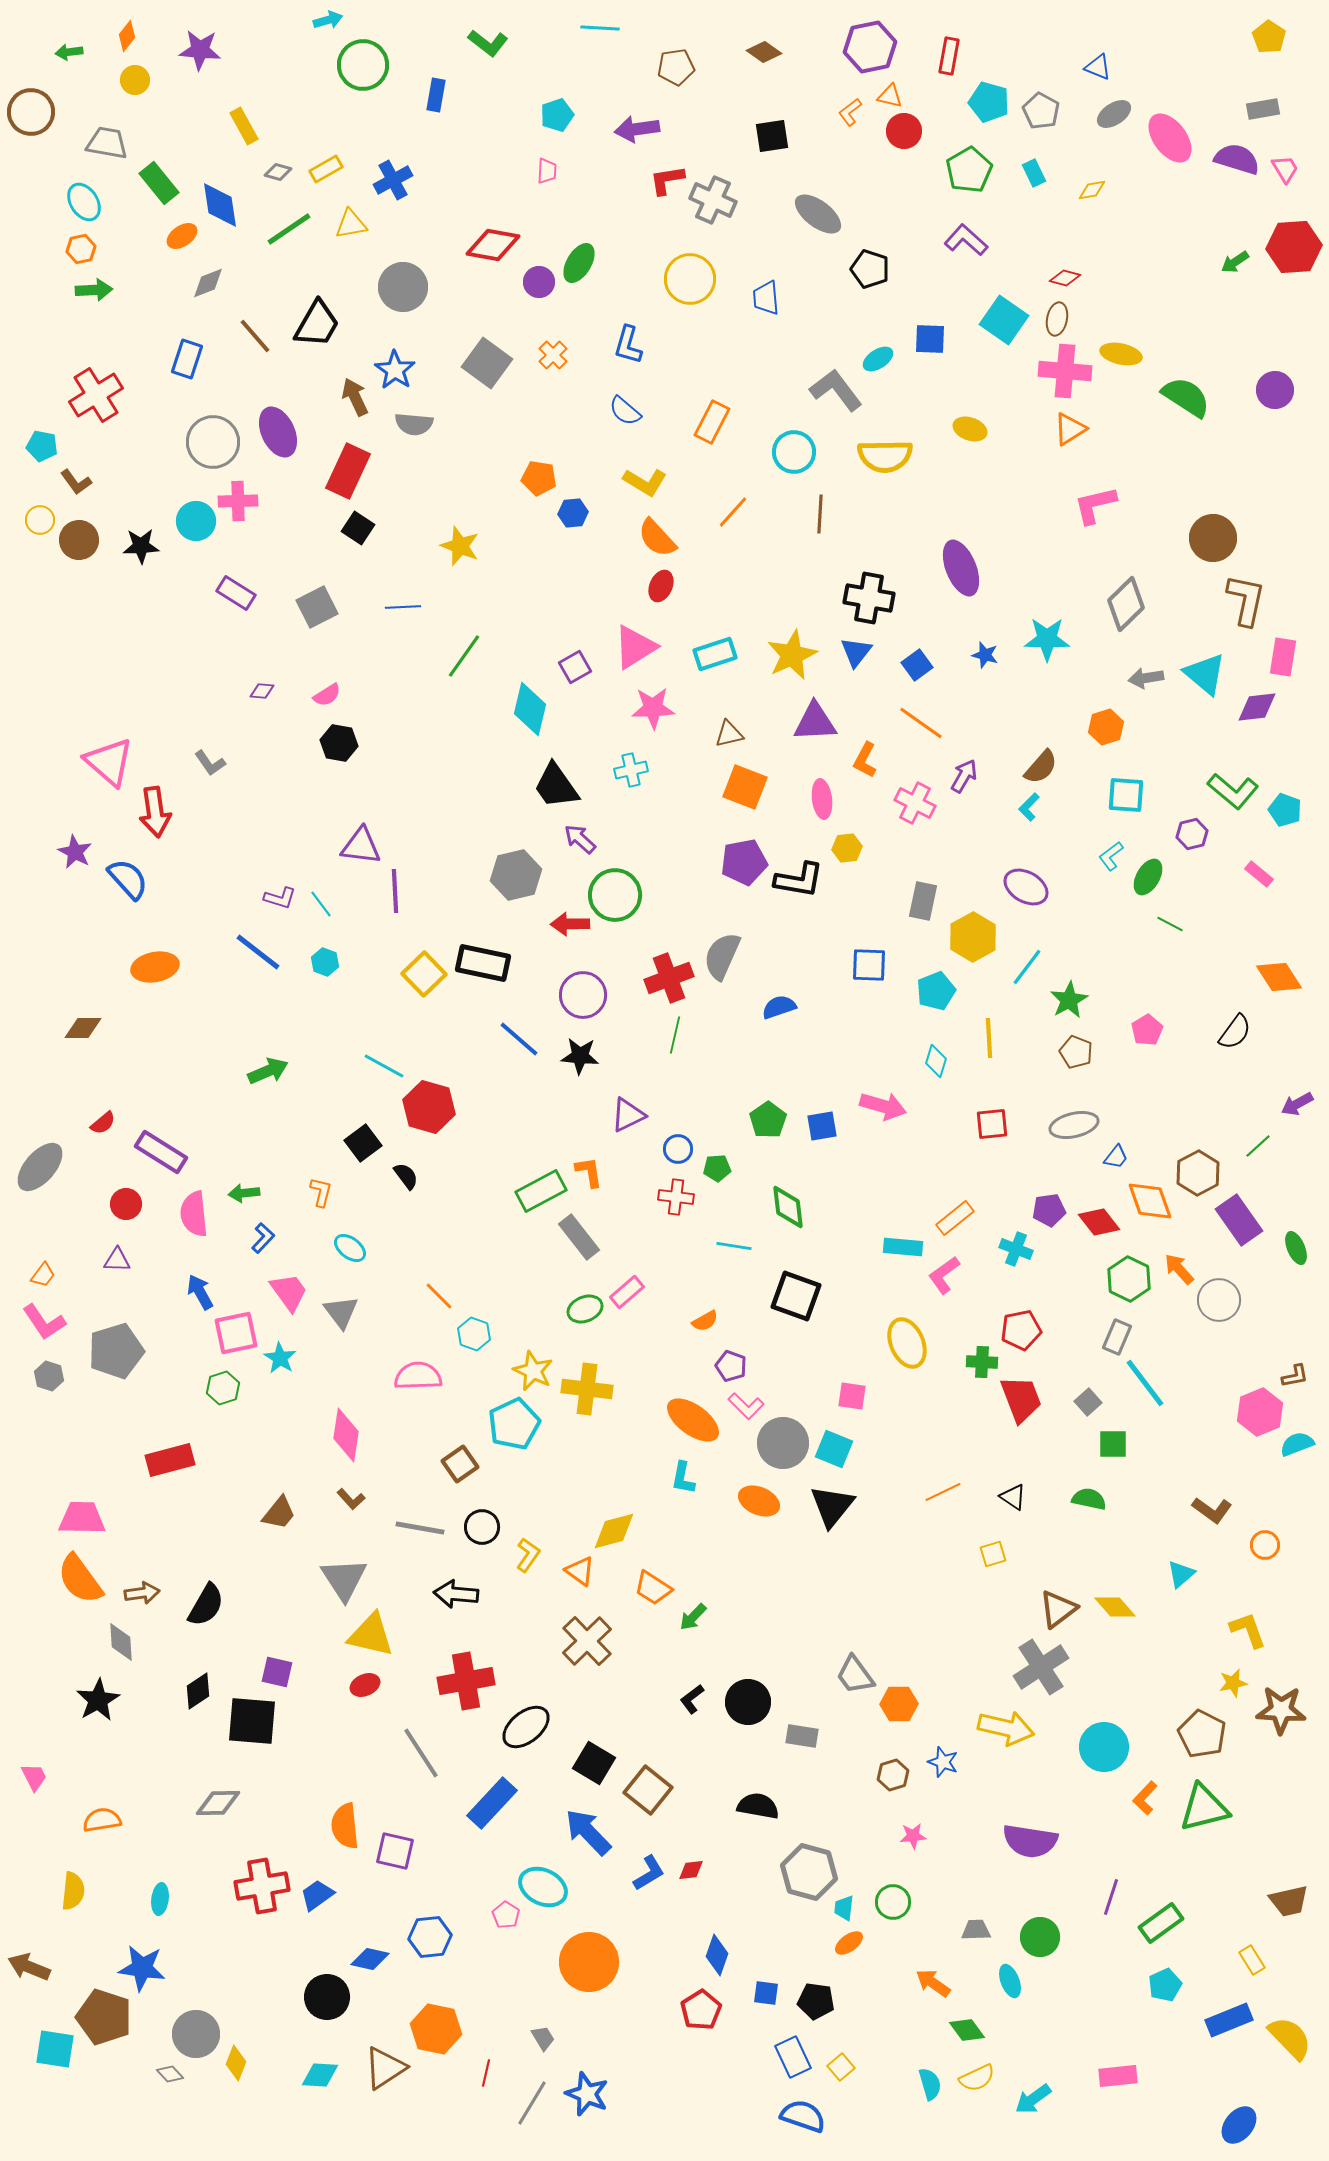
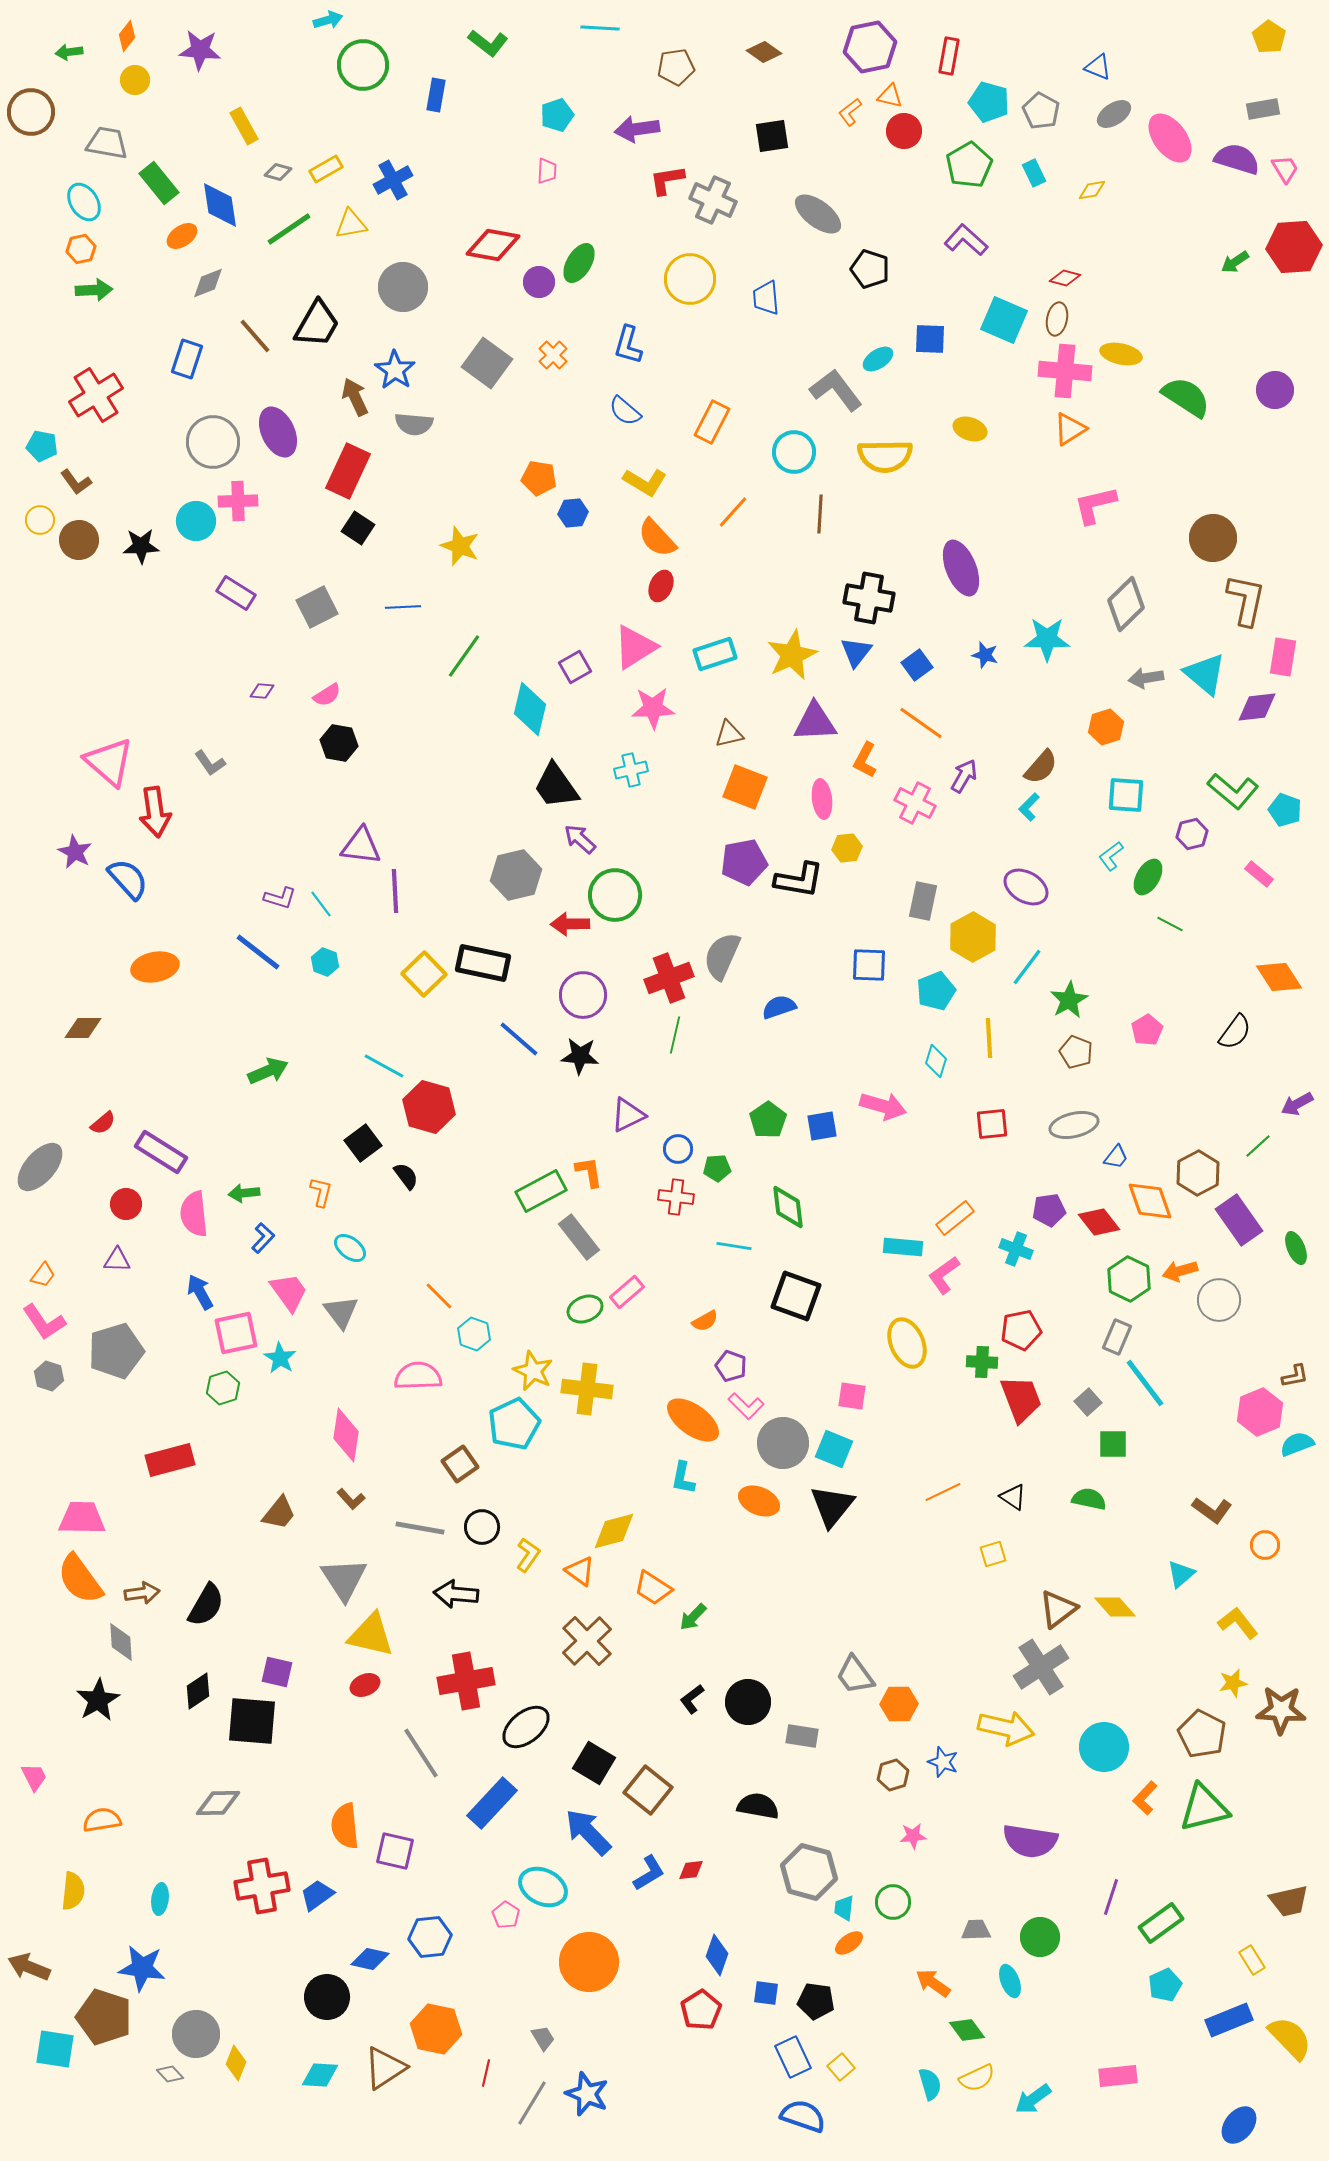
green pentagon at (969, 170): moved 5 px up
cyan square at (1004, 320): rotated 12 degrees counterclockwise
orange arrow at (1179, 1269): moved 1 px right, 2 px down; rotated 64 degrees counterclockwise
yellow L-shape at (1248, 1630): moved 10 px left, 7 px up; rotated 18 degrees counterclockwise
